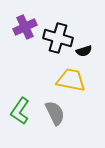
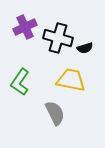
black semicircle: moved 1 px right, 3 px up
green L-shape: moved 29 px up
